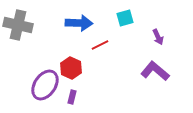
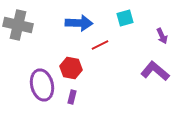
purple arrow: moved 4 px right, 1 px up
red hexagon: rotated 15 degrees counterclockwise
purple ellipse: moved 3 px left; rotated 48 degrees counterclockwise
